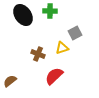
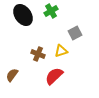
green cross: moved 1 px right; rotated 32 degrees counterclockwise
yellow triangle: moved 1 px left, 3 px down
brown semicircle: moved 2 px right, 6 px up; rotated 16 degrees counterclockwise
